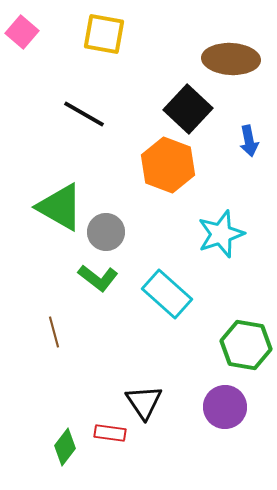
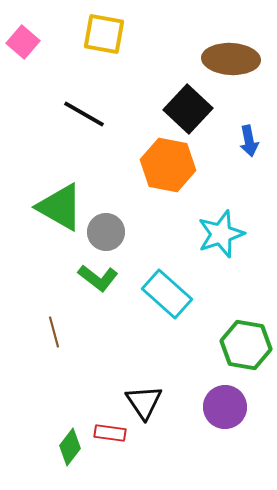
pink square: moved 1 px right, 10 px down
orange hexagon: rotated 10 degrees counterclockwise
green diamond: moved 5 px right
